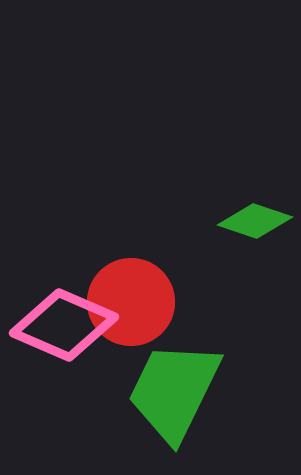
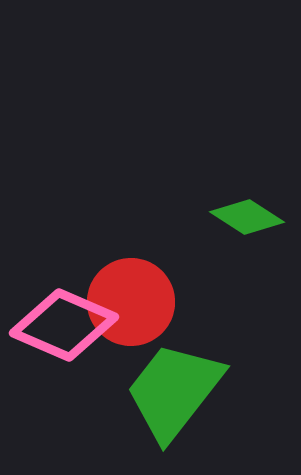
green diamond: moved 8 px left, 4 px up; rotated 14 degrees clockwise
green trapezoid: rotated 12 degrees clockwise
